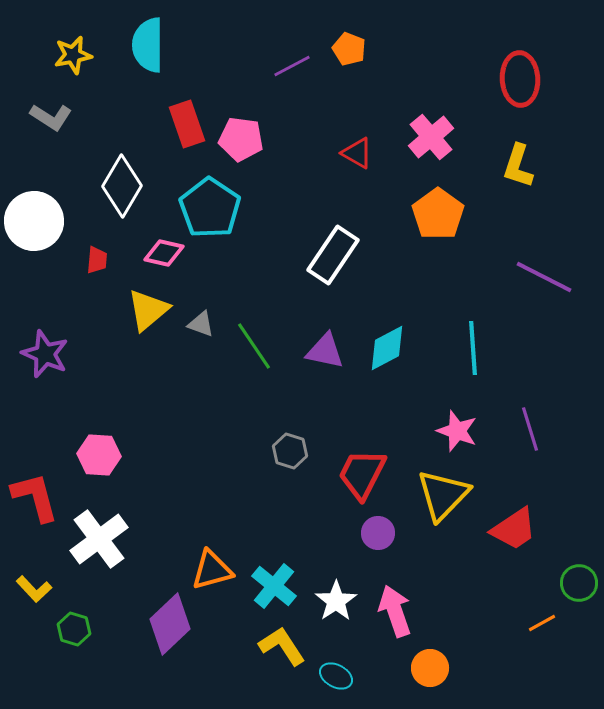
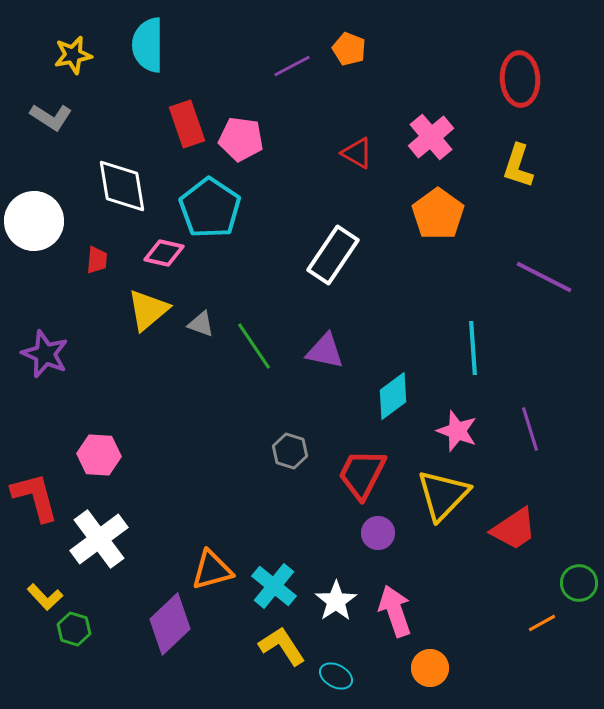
white diamond at (122, 186): rotated 40 degrees counterclockwise
cyan diamond at (387, 348): moved 6 px right, 48 px down; rotated 9 degrees counterclockwise
yellow L-shape at (34, 589): moved 11 px right, 8 px down
